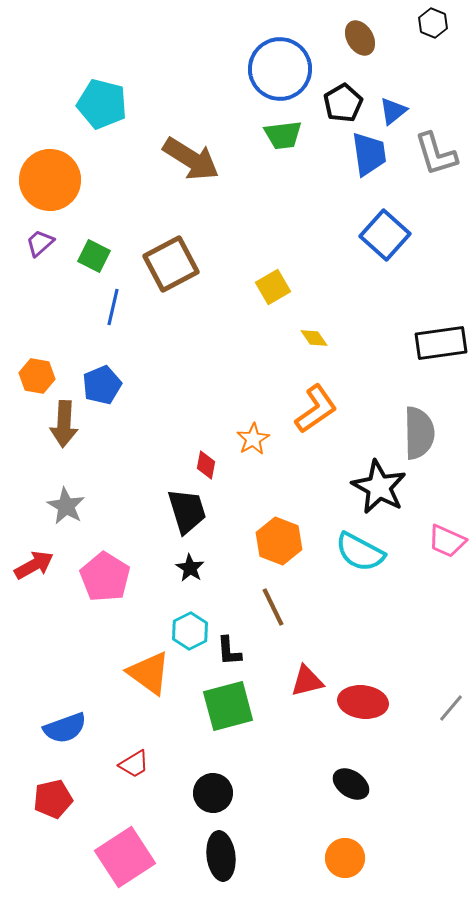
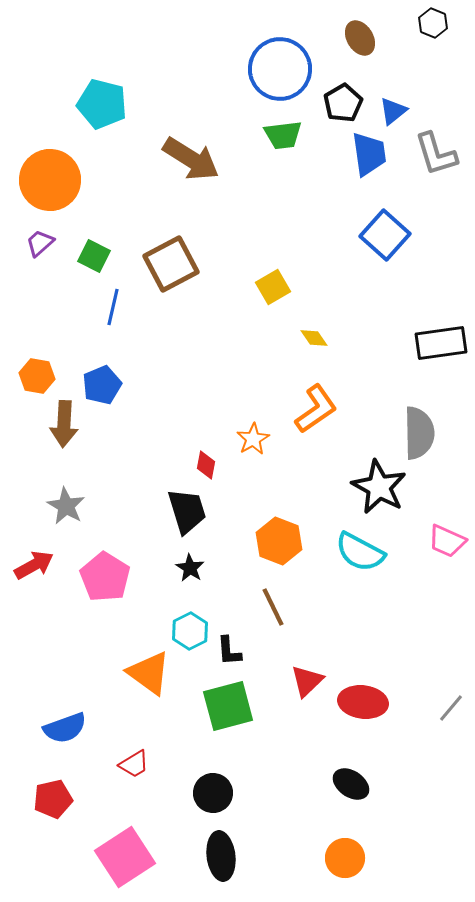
red triangle at (307, 681): rotated 30 degrees counterclockwise
